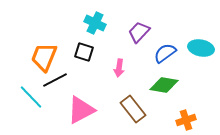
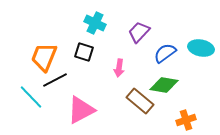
brown rectangle: moved 7 px right, 8 px up; rotated 12 degrees counterclockwise
